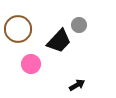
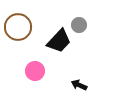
brown circle: moved 2 px up
pink circle: moved 4 px right, 7 px down
black arrow: moved 2 px right; rotated 126 degrees counterclockwise
